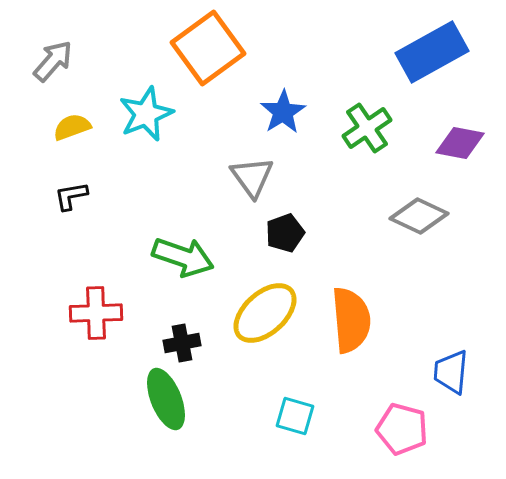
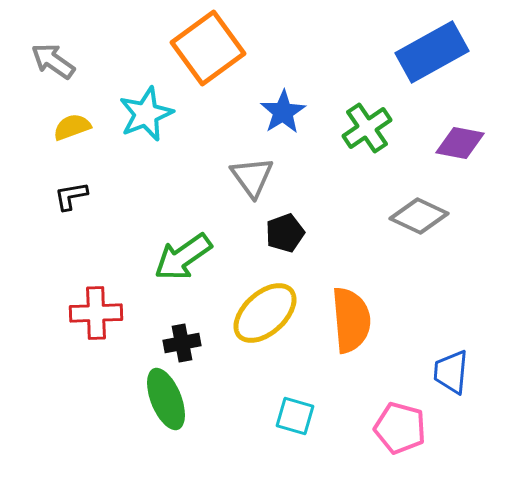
gray arrow: rotated 96 degrees counterclockwise
green arrow: rotated 126 degrees clockwise
pink pentagon: moved 2 px left, 1 px up
